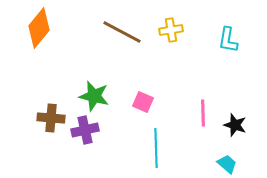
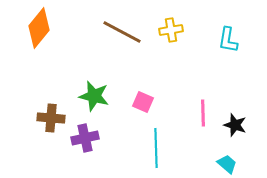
purple cross: moved 8 px down
